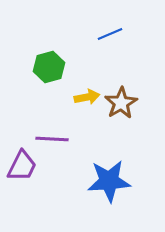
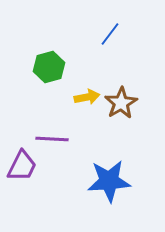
blue line: rotated 30 degrees counterclockwise
